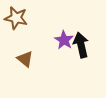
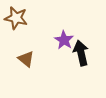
black arrow: moved 8 px down
brown triangle: moved 1 px right
